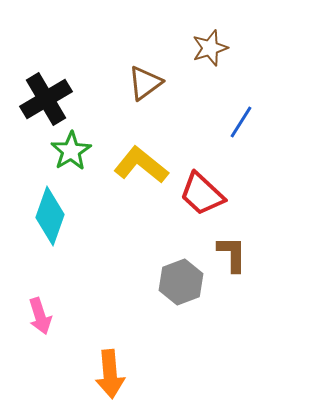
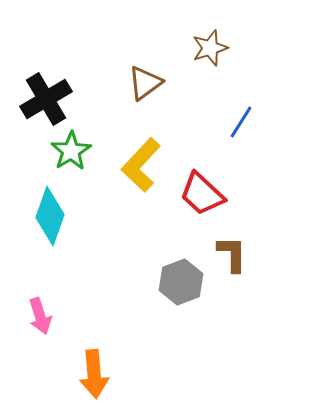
yellow L-shape: rotated 86 degrees counterclockwise
orange arrow: moved 16 px left
